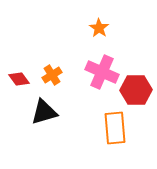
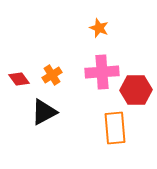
orange star: rotated 12 degrees counterclockwise
pink cross: rotated 28 degrees counterclockwise
black triangle: rotated 12 degrees counterclockwise
